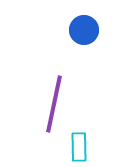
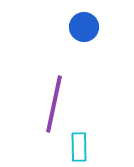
blue circle: moved 3 px up
